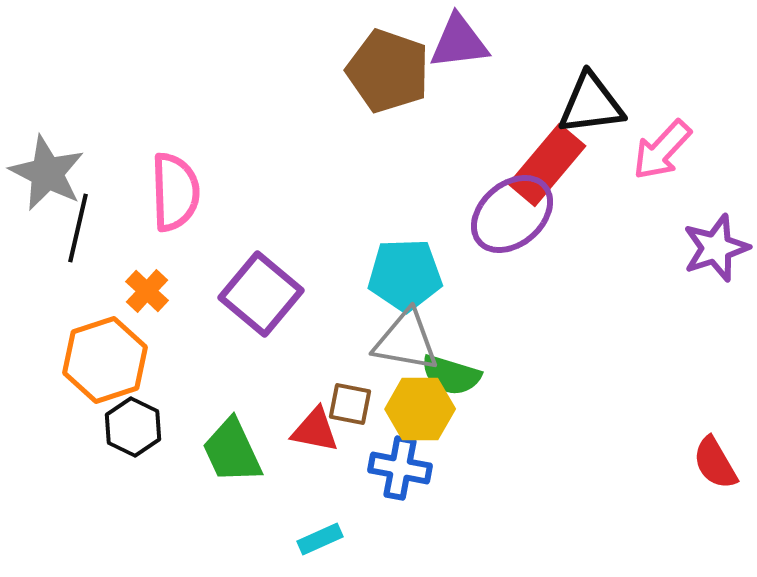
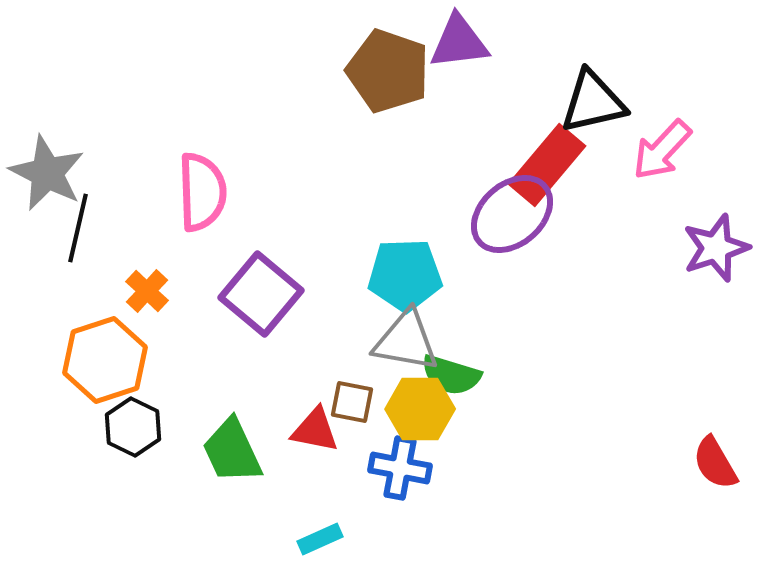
black triangle: moved 2 px right, 2 px up; rotated 6 degrees counterclockwise
pink semicircle: moved 27 px right
brown square: moved 2 px right, 2 px up
